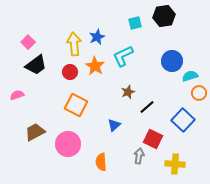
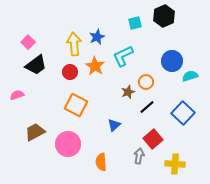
black hexagon: rotated 15 degrees counterclockwise
orange circle: moved 53 px left, 11 px up
blue square: moved 7 px up
red square: rotated 24 degrees clockwise
